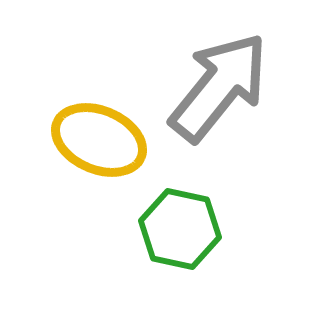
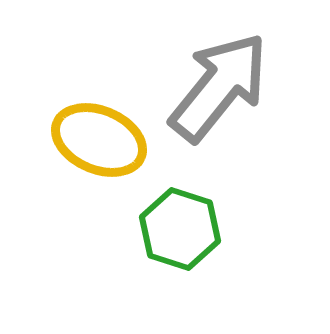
green hexagon: rotated 6 degrees clockwise
